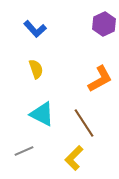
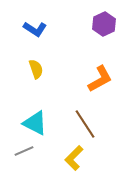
blue L-shape: rotated 15 degrees counterclockwise
cyan triangle: moved 7 px left, 9 px down
brown line: moved 1 px right, 1 px down
